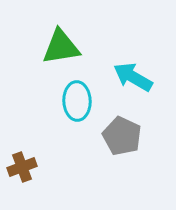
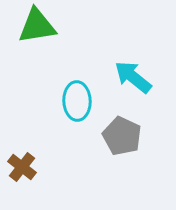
green triangle: moved 24 px left, 21 px up
cyan arrow: rotated 9 degrees clockwise
brown cross: rotated 32 degrees counterclockwise
